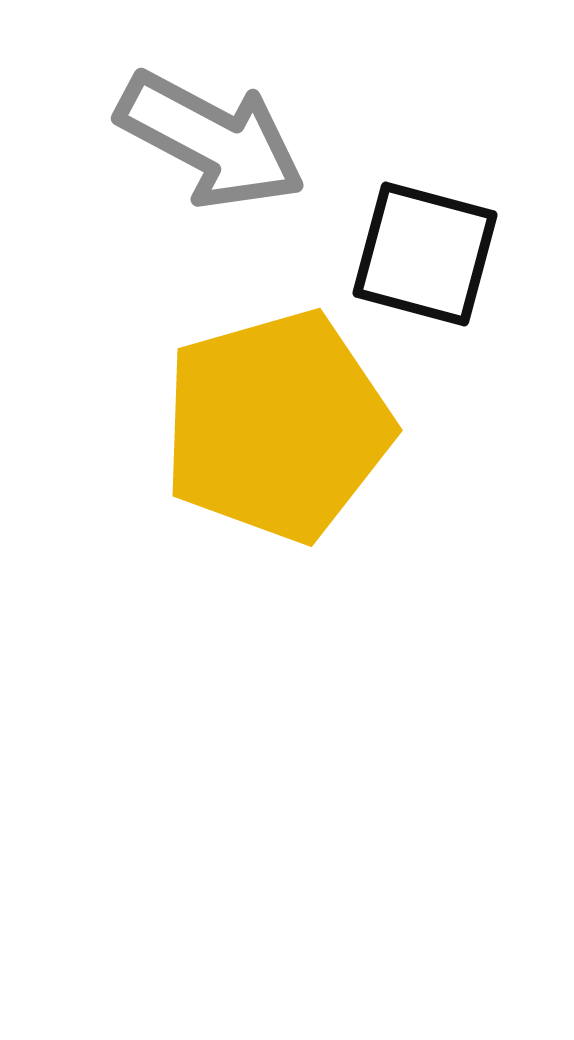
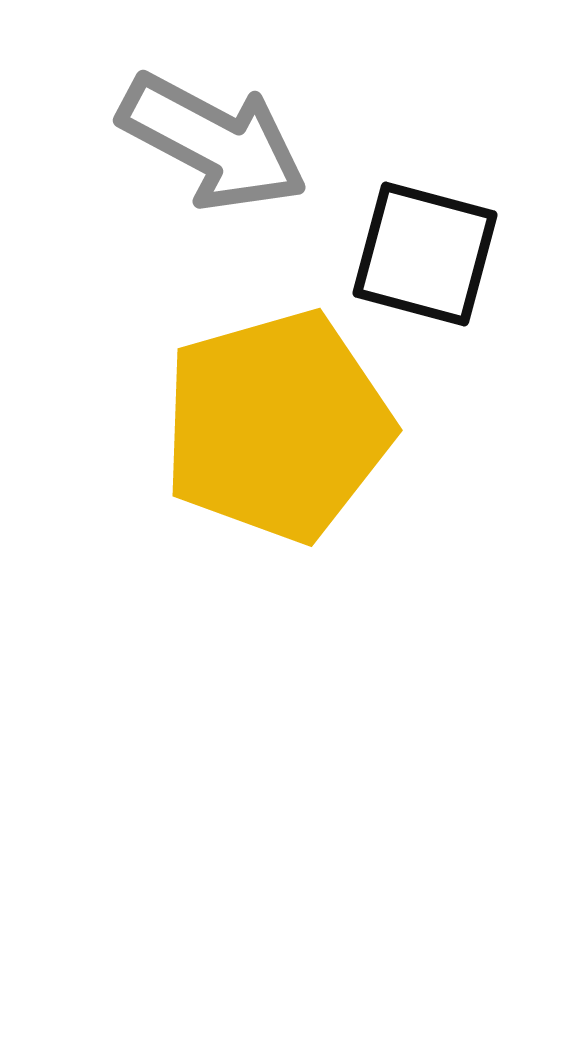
gray arrow: moved 2 px right, 2 px down
